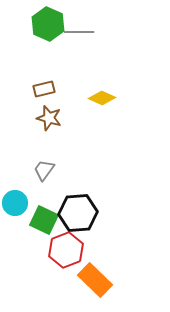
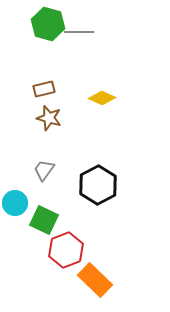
green hexagon: rotated 8 degrees counterclockwise
black hexagon: moved 20 px right, 28 px up; rotated 24 degrees counterclockwise
